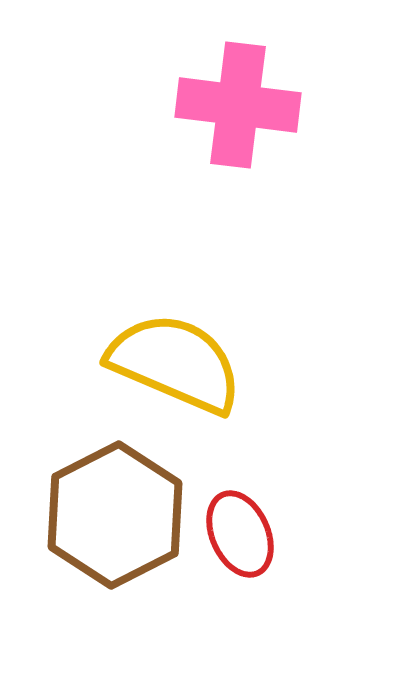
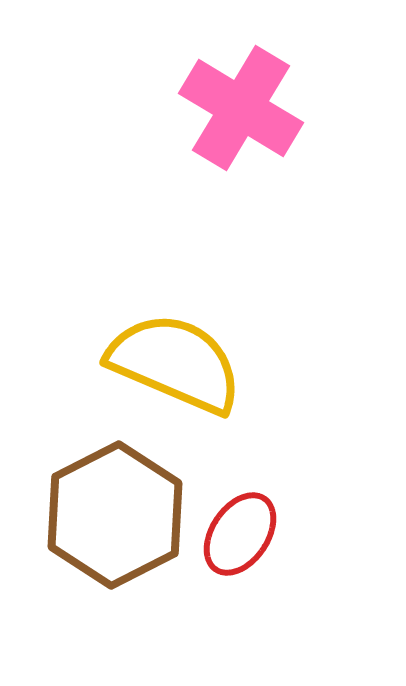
pink cross: moved 3 px right, 3 px down; rotated 24 degrees clockwise
red ellipse: rotated 58 degrees clockwise
